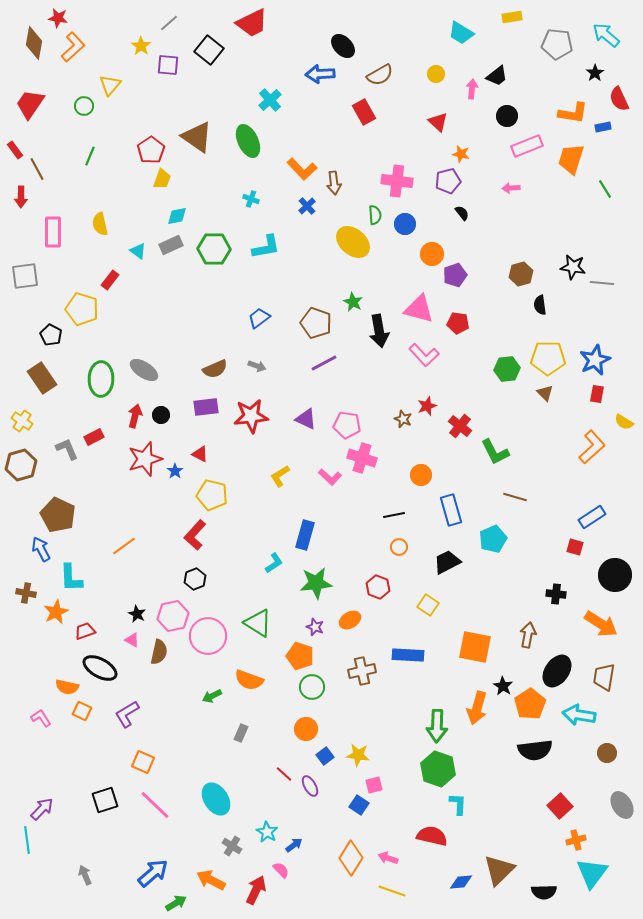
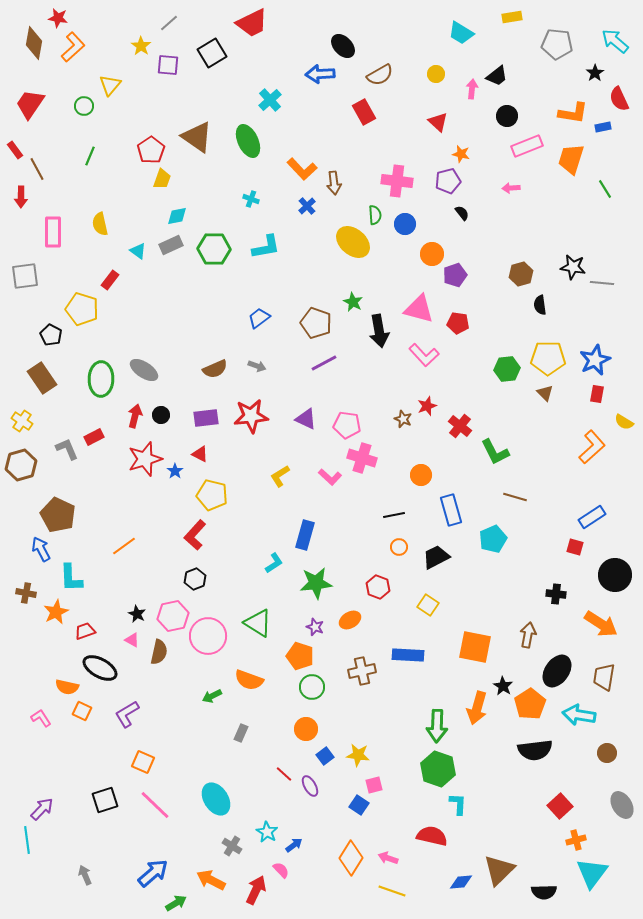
cyan arrow at (606, 35): moved 9 px right, 6 px down
black square at (209, 50): moved 3 px right, 3 px down; rotated 20 degrees clockwise
purple rectangle at (206, 407): moved 11 px down
black trapezoid at (447, 562): moved 11 px left, 5 px up
